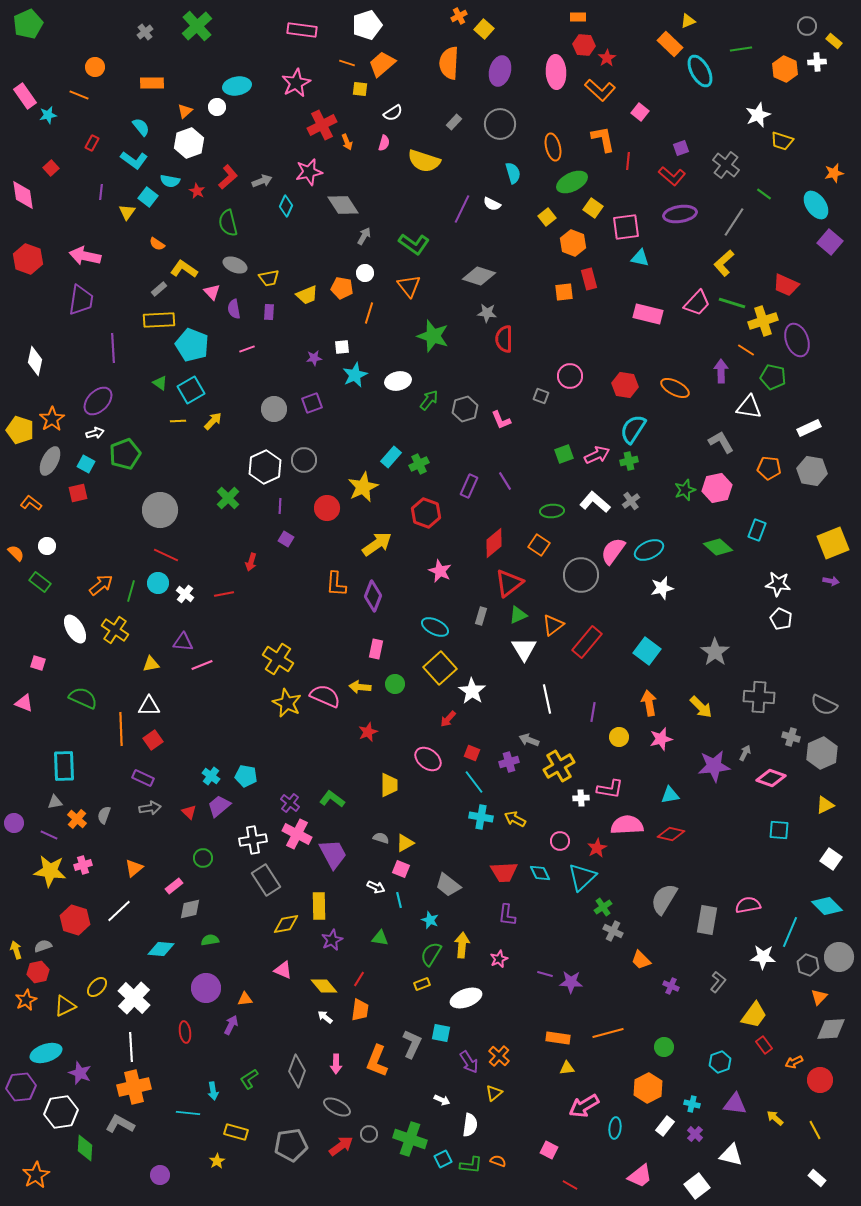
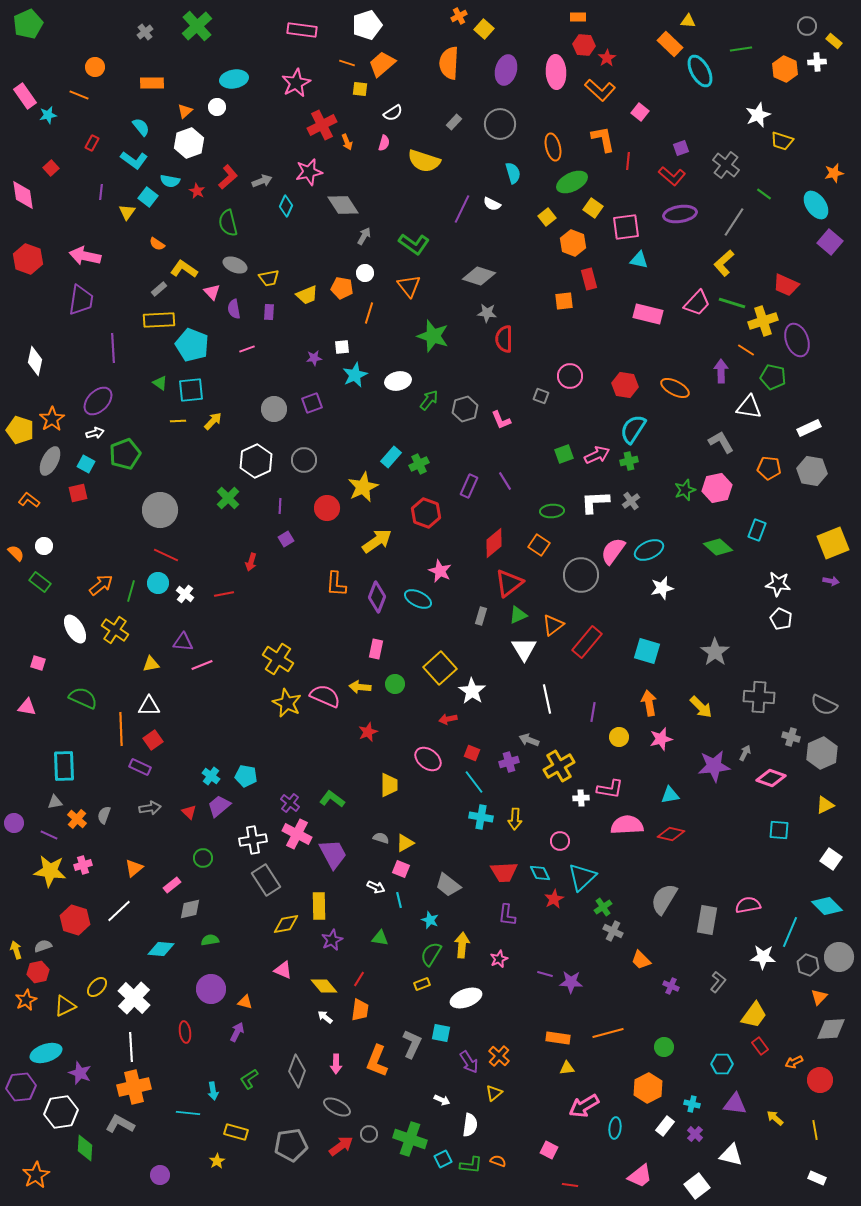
yellow triangle at (688, 21): rotated 28 degrees clockwise
purple ellipse at (500, 71): moved 6 px right, 1 px up
cyan ellipse at (237, 86): moved 3 px left, 7 px up
cyan triangle at (640, 258): moved 1 px left, 2 px down
orange square at (564, 292): moved 9 px down
cyan square at (191, 390): rotated 24 degrees clockwise
white hexagon at (265, 467): moved 9 px left, 6 px up
white L-shape at (595, 502): rotated 44 degrees counterclockwise
orange L-shape at (31, 503): moved 2 px left, 3 px up
purple square at (286, 539): rotated 28 degrees clockwise
yellow arrow at (377, 544): moved 3 px up
white circle at (47, 546): moved 3 px left
purple diamond at (373, 596): moved 4 px right, 1 px down
cyan ellipse at (435, 627): moved 17 px left, 28 px up
cyan square at (647, 651): rotated 20 degrees counterclockwise
pink triangle at (24, 703): moved 3 px right, 4 px down; rotated 12 degrees counterclockwise
red arrow at (448, 719): rotated 36 degrees clockwise
purple rectangle at (143, 778): moved 3 px left, 11 px up
yellow arrow at (515, 819): rotated 115 degrees counterclockwise
red star at (597, 848): moved 43 px left, 51 px down
pink rectangle at (174, 886): moved 2 px left, 1 px up
purple circle at (206, 988): moved 5 px right, 1 px down
orange triangle at (245, 999): moved 3 px down; rotated 21 degrees clockwise
purple arrow at (231, 1025): moved 6 px right, 7 px down
red rectangle at (764, 1045): moved 4 px left, 1 px down
cyan hexagon at (720, 1062): moved 2 px right, 2 px down; rotated 20 degrees clockwise
yellow line at (815, 1130): rotated 18 degrees clockwise
white rectangle at (817, 1178): rotated 18 degrees counterclockwise
red line at (570, 1185): rotated 21 degrees counterclockwise
